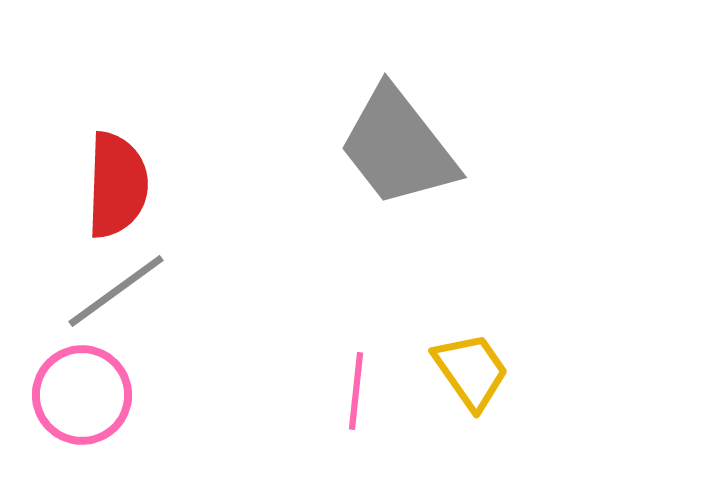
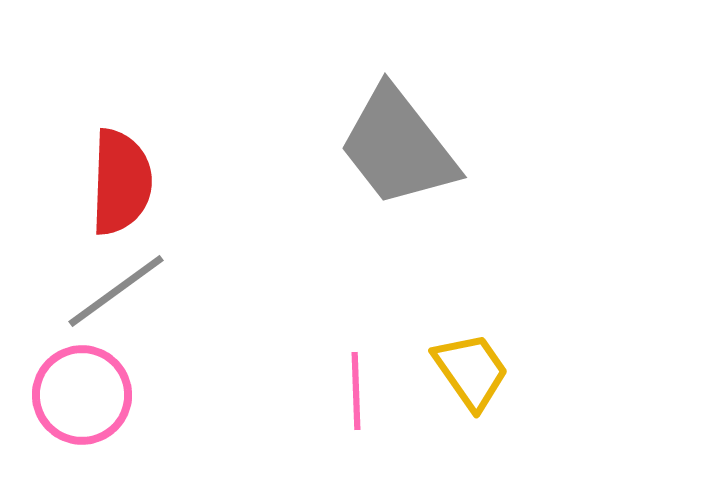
red semicircle: moved 4 px right, 3 px up
pink line: rotated 8 degrees counterclockwise
